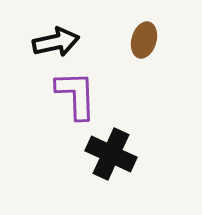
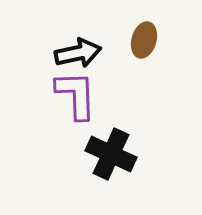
black arrow: moved 22 px right, 11 px down
